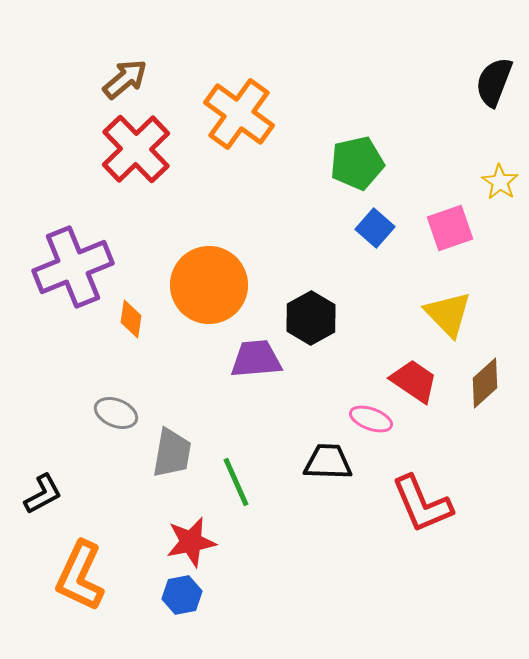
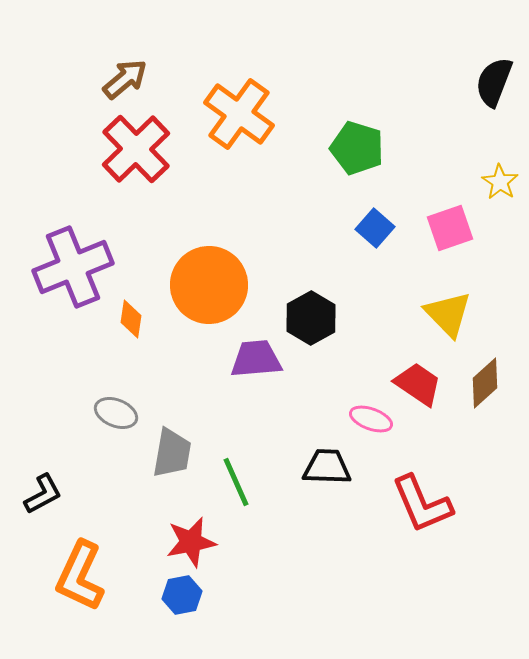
green pentagon: moved 15 px up; rotated 30 degrees clockwise
red trapezoid: moved 4 px right, 3 px down
black trapezoid: moved 1 px left, 5 px down
